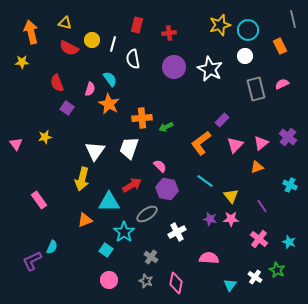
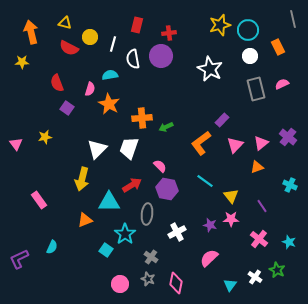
yellow circle at (92, 40): moved 2 px left, 3 px up
orange rectangle at (280, 46): moved 2 px left, 1 px down
white circle at (245, 56): moved 5 px right
purple circle at (174, 67): moved 13 px left, 11 px up
cyan semicircle at (110, 79): moved 4 px up; rotated 63 degrees counterclockwise
white triangle at (95, 151): moved 2 px right, 2 px up; rotated 10 degrees clockwise
gray ellipse at (147, 214): rotated 50 degrees counterclockwise
purple star at (210, 219): moved 6 px down
cyan star at (124, 232): moved 1 px right, 2 px down
pink semicircle at (209, 258): rotated 48 degrees counterclockwise
purple L-shape at (32, 261): moved 13 px left, 2 px up
pink circle at (109, 280): moved 11 px right, 4 px down
gray star at (146, 281): moved 2 px right, 2 px up
